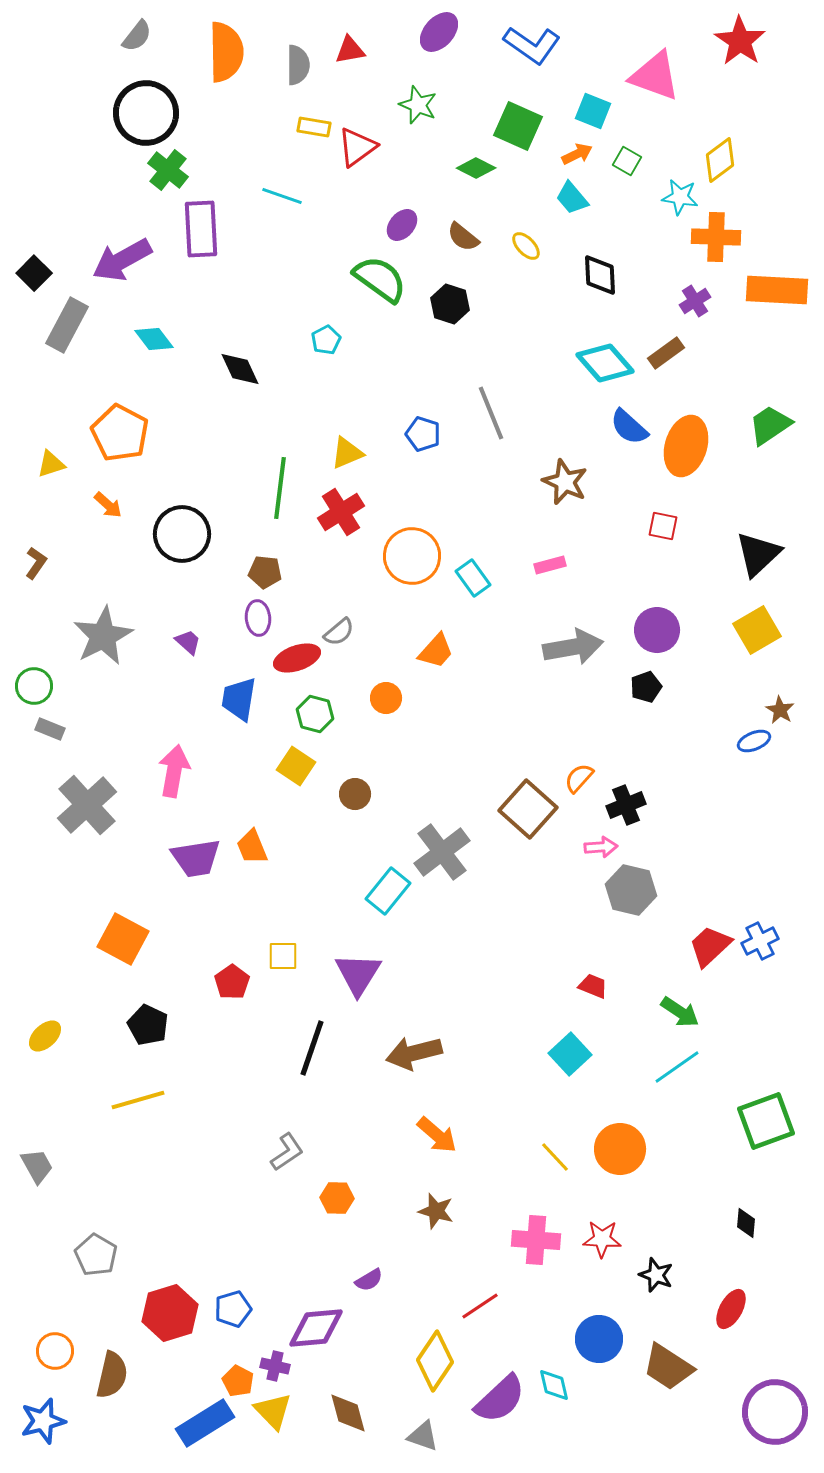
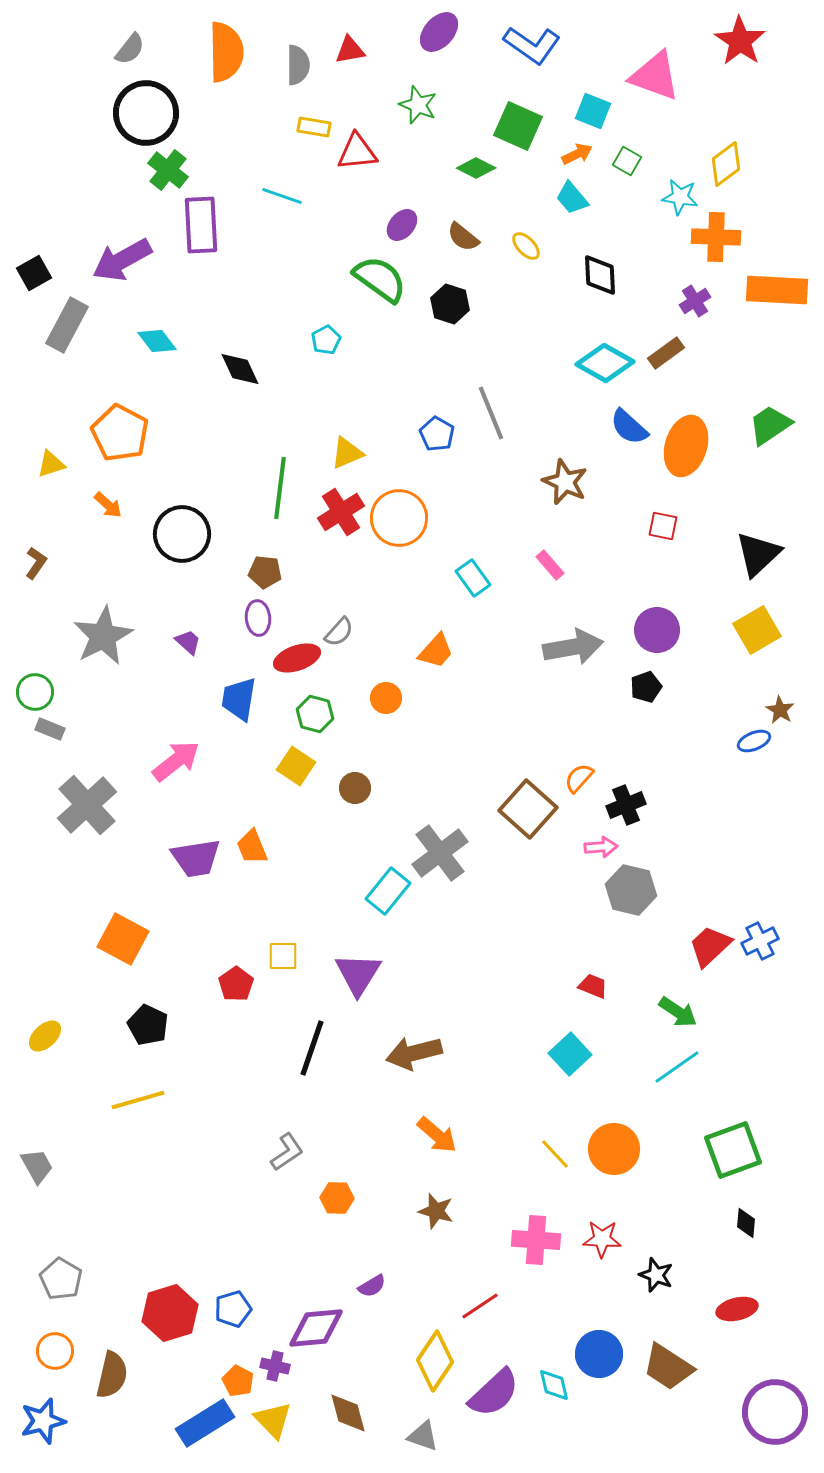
gray semicircle at (137, 36): moved 7 px left, 13 px down
red triangle at (357, 147): moved 5 px down; rotated 30 degrees clockwise
yellow diamond at (720, 160): moved 6 px right, 4 px down
purple rectangle at (201, 229): moved 4 px up
black square at (34, 273): rotated 16 degrees clockwise
cyan diamond at (154, 339): moved 3 px right, 2 px down
cyan diamond at (605, 363): rotated 20 degrees counterclockwise
blue pentagon at (423, 434): moved 14 px right; rotated 12 degrees clockwise
orange circle at (412, 556): moved 13 px left, 38 px up
pink rectangle at (550, 565): rotated 64 degrees clockwise
gray semicircle at (339, 632): rotated 8 degrees counterclockwise
green circle at (34, 686): moved 1 px right, 6 px down
pink arrow at (174, 771): moved 2 px right, 10 px up; rotated 42 degrees clockwise
brown circle at (355, 794): moved 6 px up
gray cross at (442, 852): moved 2 px left, 1 px down
red pentagon at (232, 982): moved 4 px right, 2 px down
green arrow at (680, 1012): moved 2 px left
green square at (766, 1121): moved 33 px left, 29 px down
orange circle at (620, 1149): moved 6 px left
yellow line at (555, 1157): moved 3 px up
gray pentagon at (96, 1255): moved 35 px left, 24 px down
purple semicircle at (369, 1280): moved 3 px right, 6 px down
red ellipse at (731, 1309): moved 6 px right; rotated 48 degrees clockwise
blue circle at (599, 1339): moved 15 px down
purple semicircle at (500, 1399): moved 6 px left, 6 px up
yellow triangle at (273, 1411): moved 9 px down
